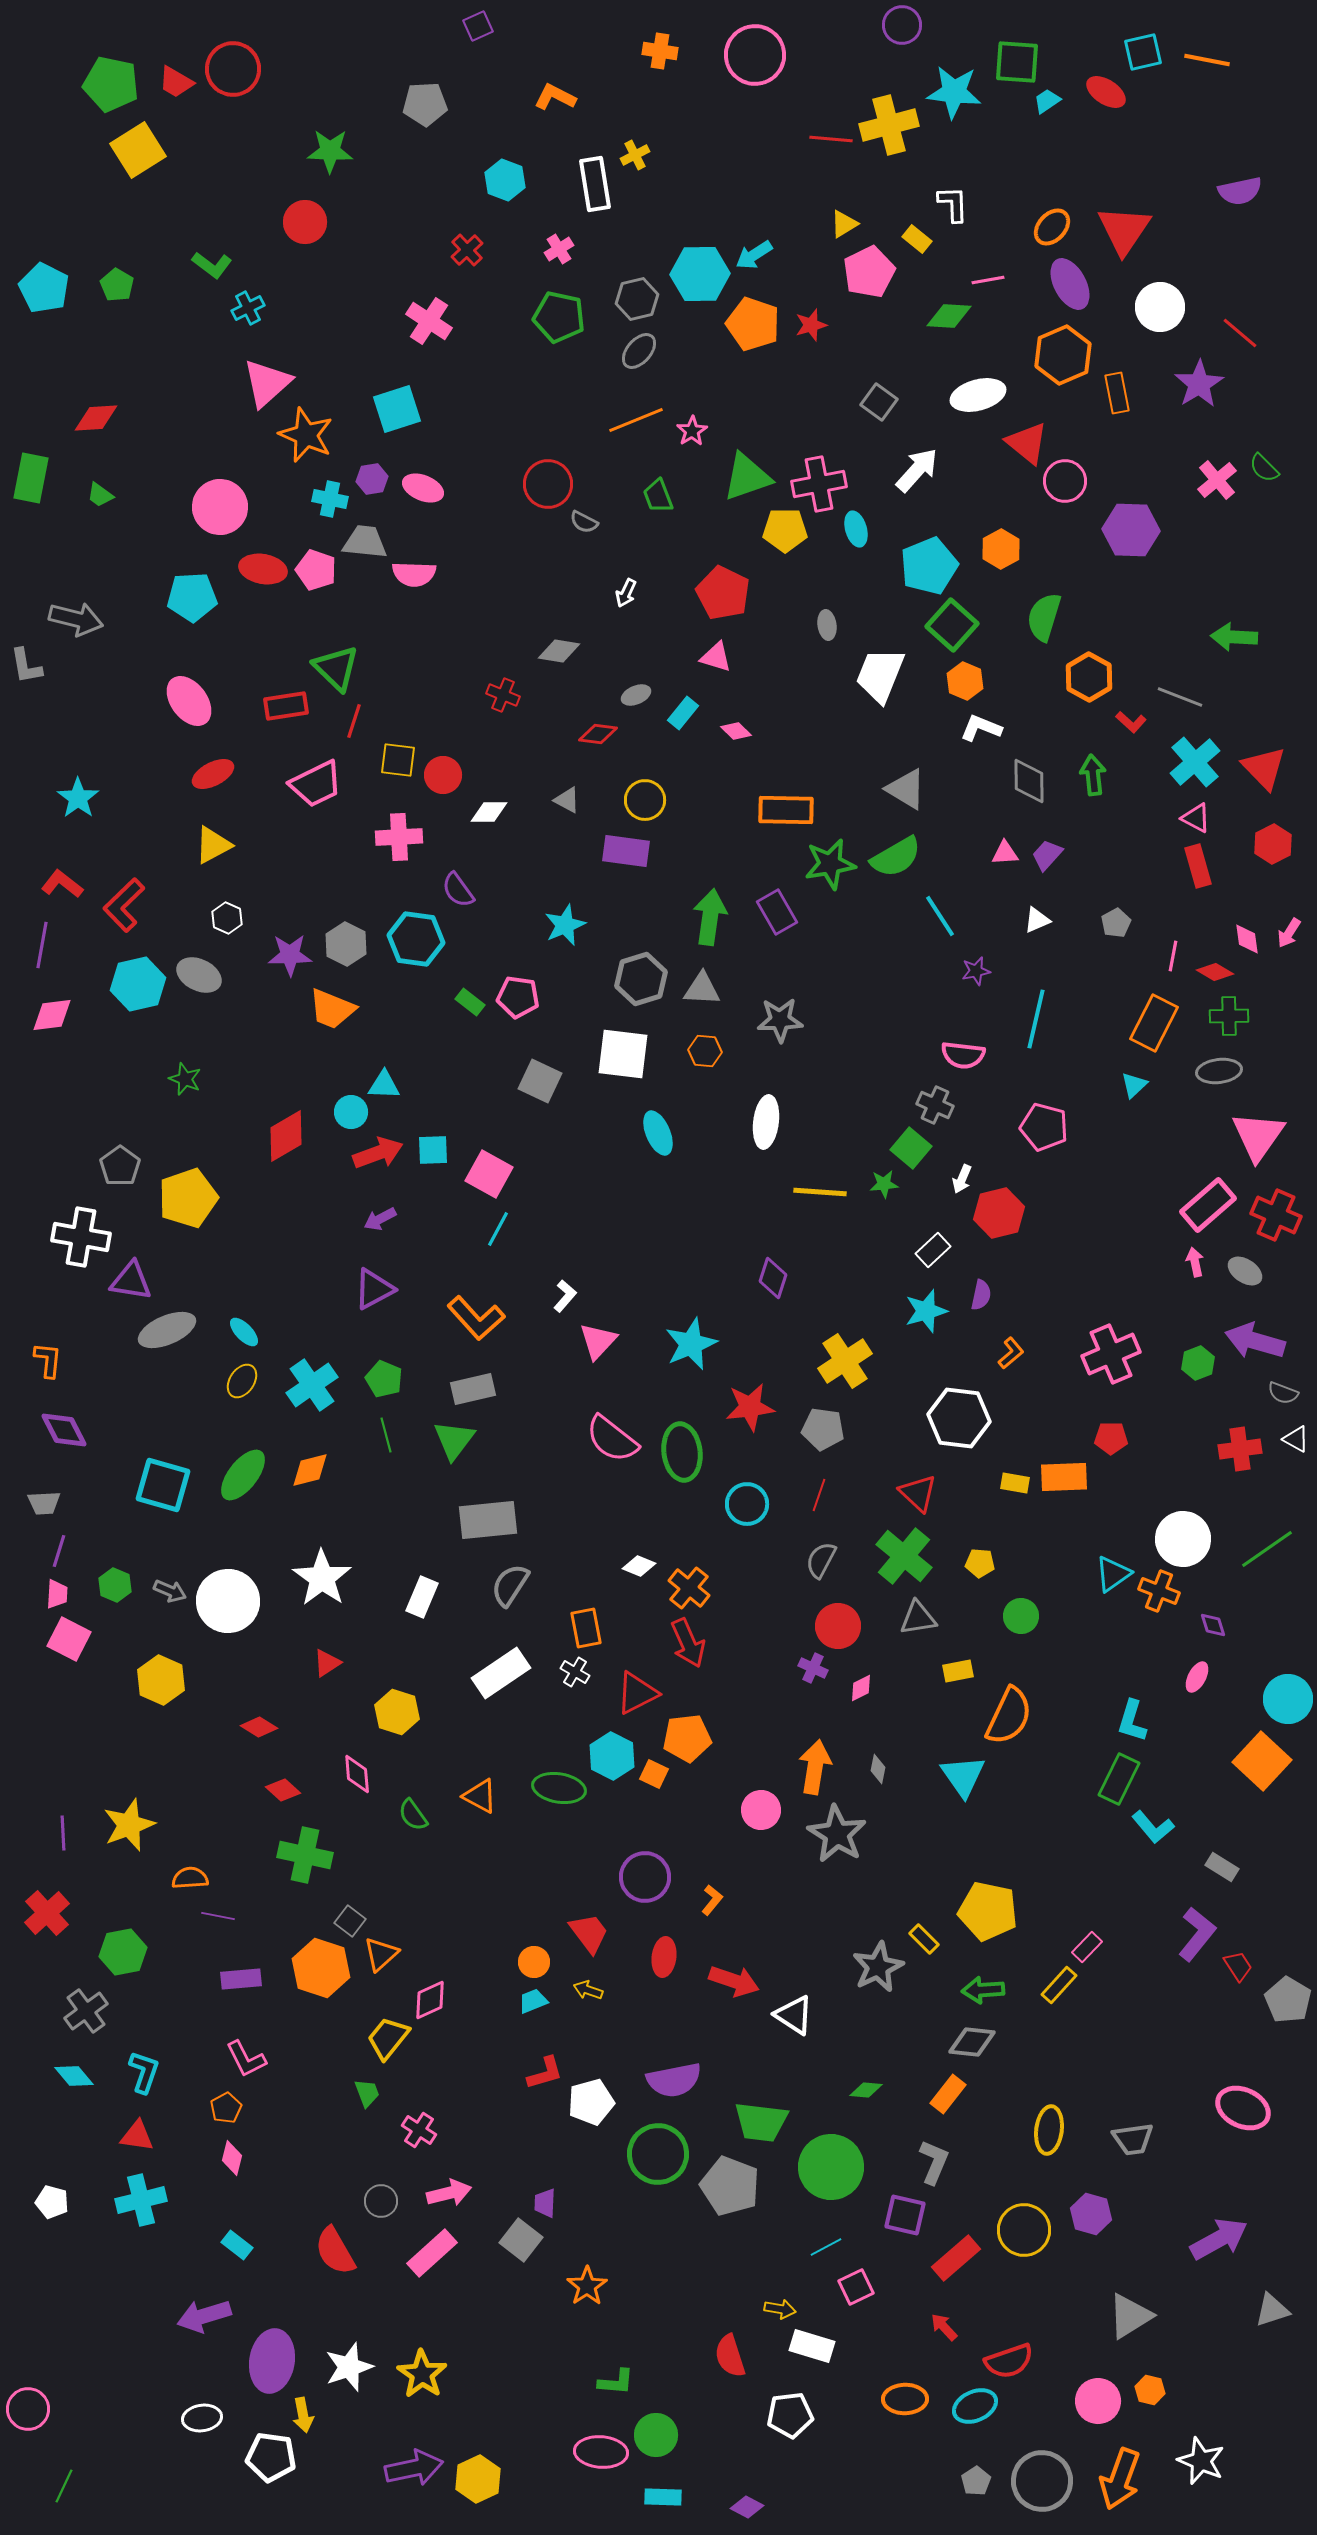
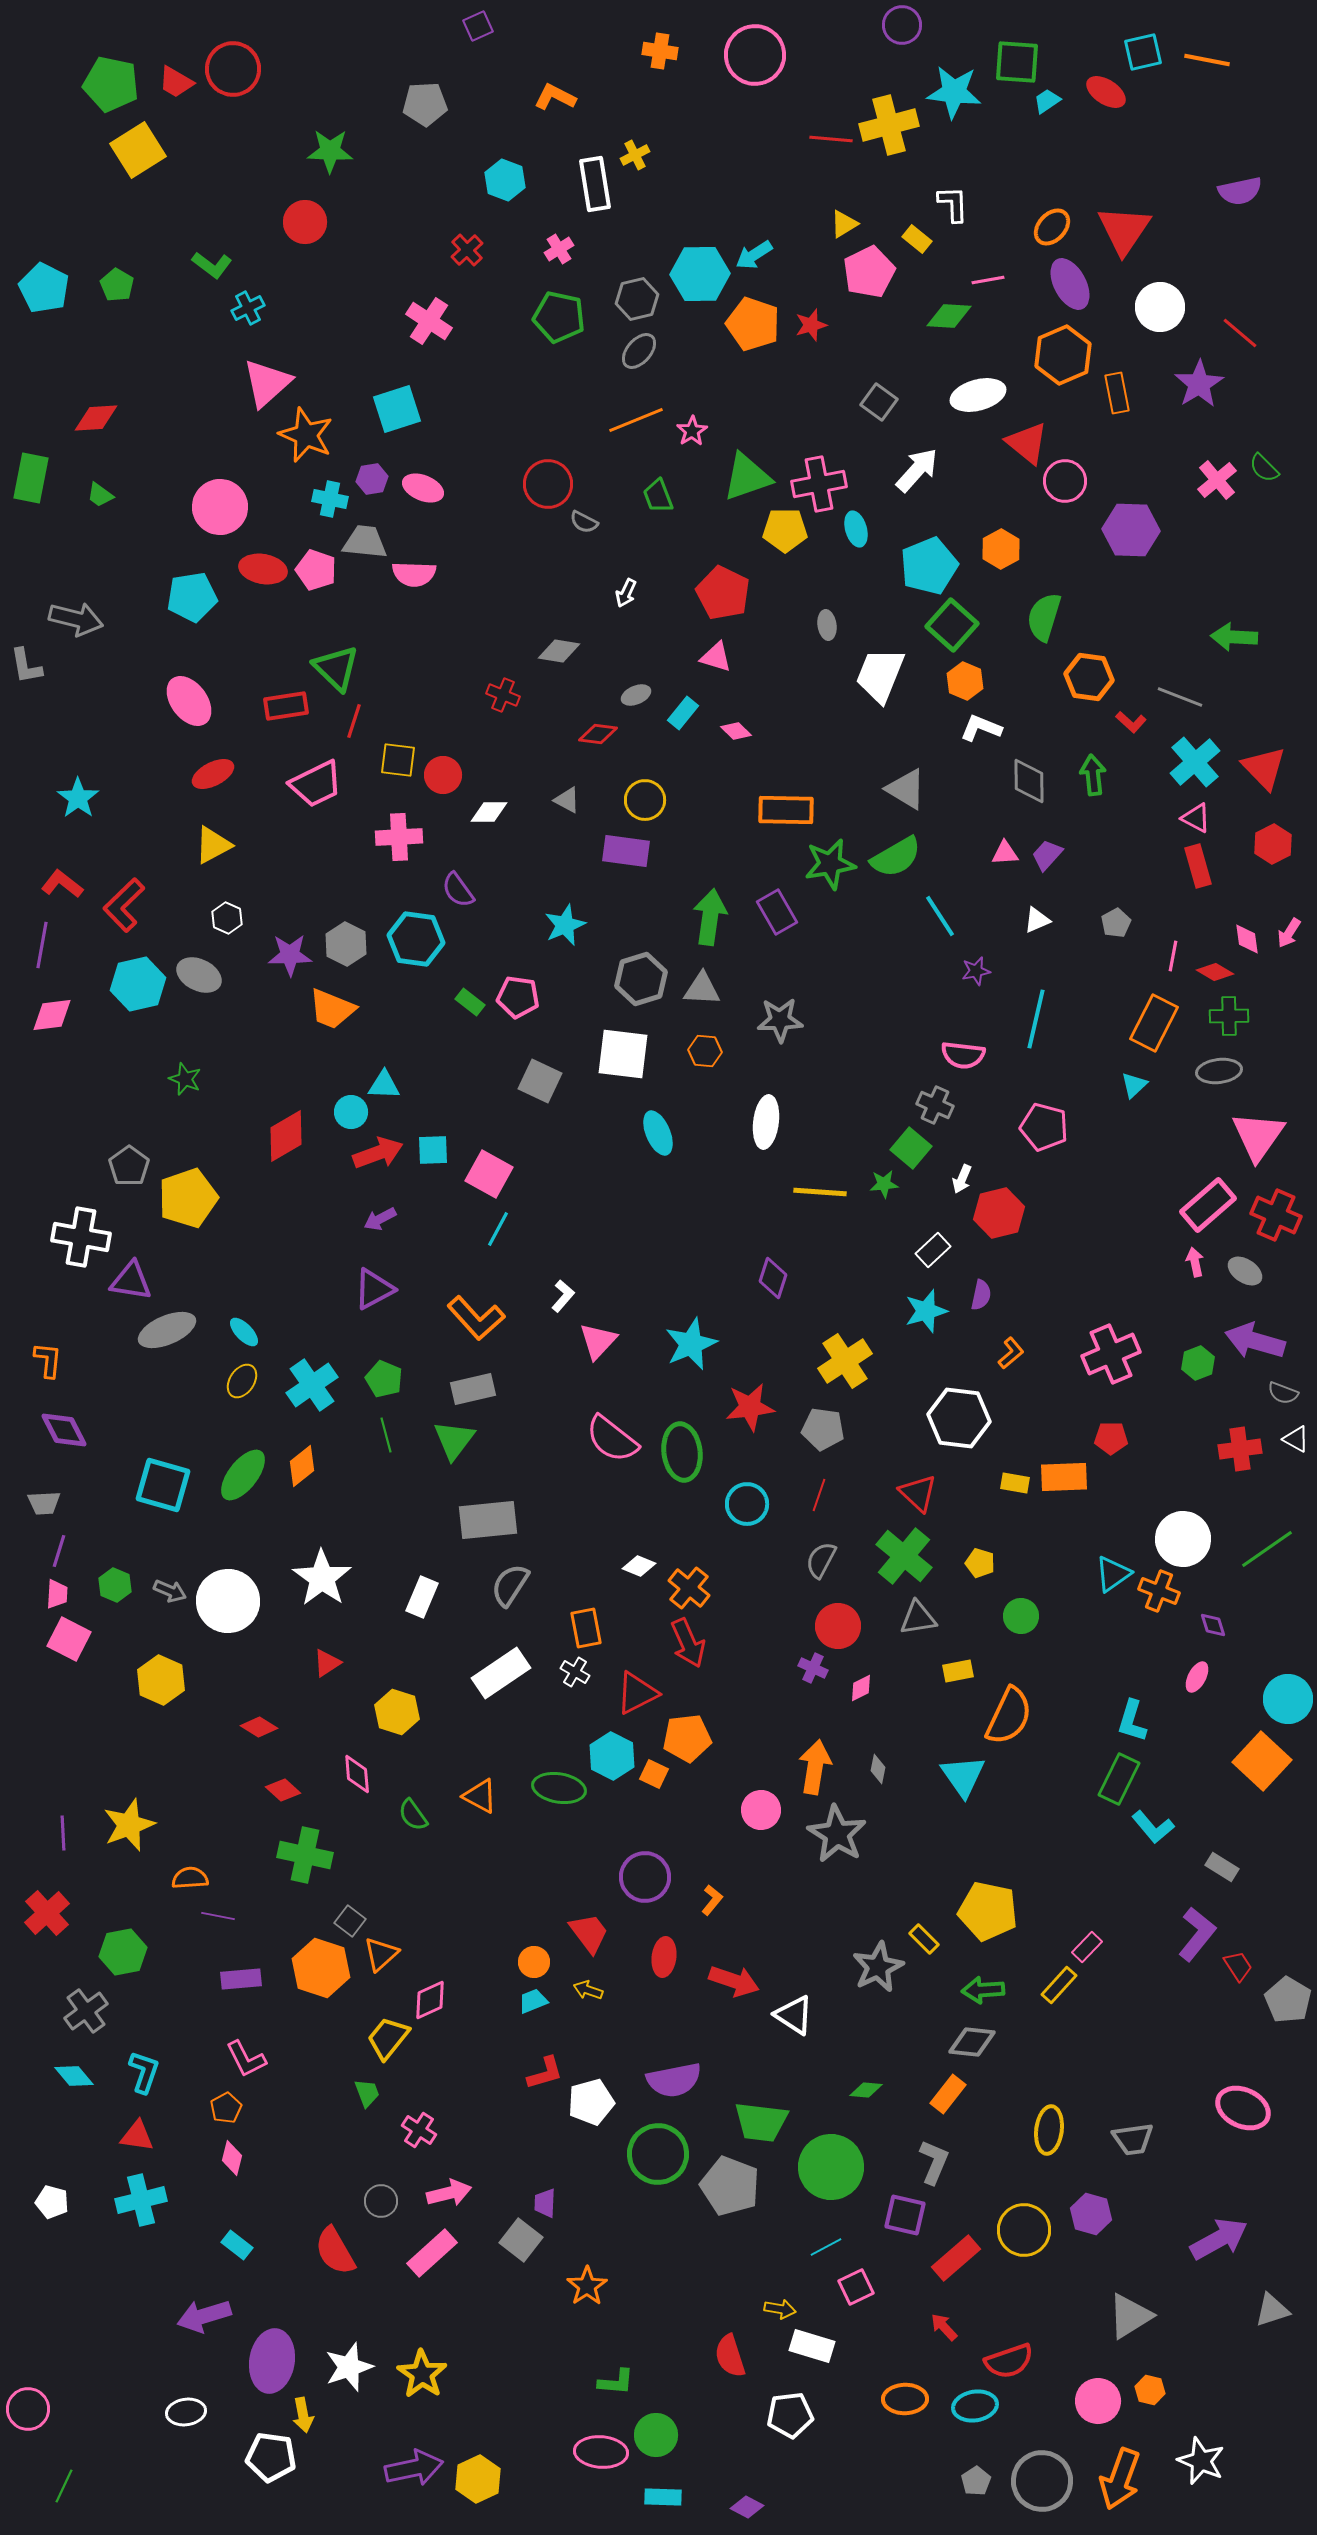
cyan pentagon at (192, 597): rotated 6 degrees counterclockwise
orange hexagon at (1089, 677): rotated 21 degrees counterclockwise
gray pentagon at (120, 1166): moved 9 px right
white L-shape at (565, 1296): moved 2 px left
orange diamond at (310, 1470): moved 8 px left, 4 px up; rotated 24 degrees counterclockwise
yellow pentagon at (980, 1563): rotated 12 degrees clockwise
cyan ellipse at (975, 2406): rotated 15 degrees clockwise
white ellipse at (202, 2418): moved 16 px left, 6 px up
